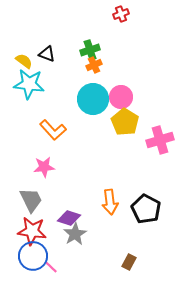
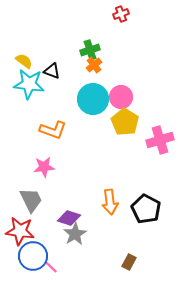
black triangle: moved 5 px right, 17 px down
orange cross: rotated 14 degrees counterclockwise
orange L-shape: rotated 28 degrees counterclockwise
red star: moved 12 px left
